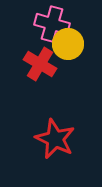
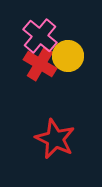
pink cross: moved 12 px left, 12 px down; rotated 24 degrees clockwise
yellow circle: moved 12 px down
